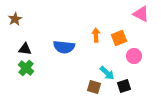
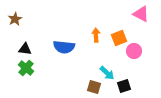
pink circle: moved 5 px up
